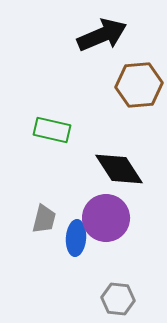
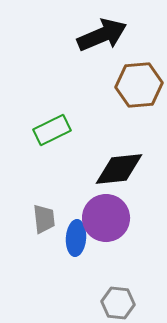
green rectangle: rotated 39 degrees counterclockwise
black diamond: rotated 63 degrees counterclockwise
gray trapezoid: rotated 20 degrees counterclockwise
gray hexagon: moved 4 px down
